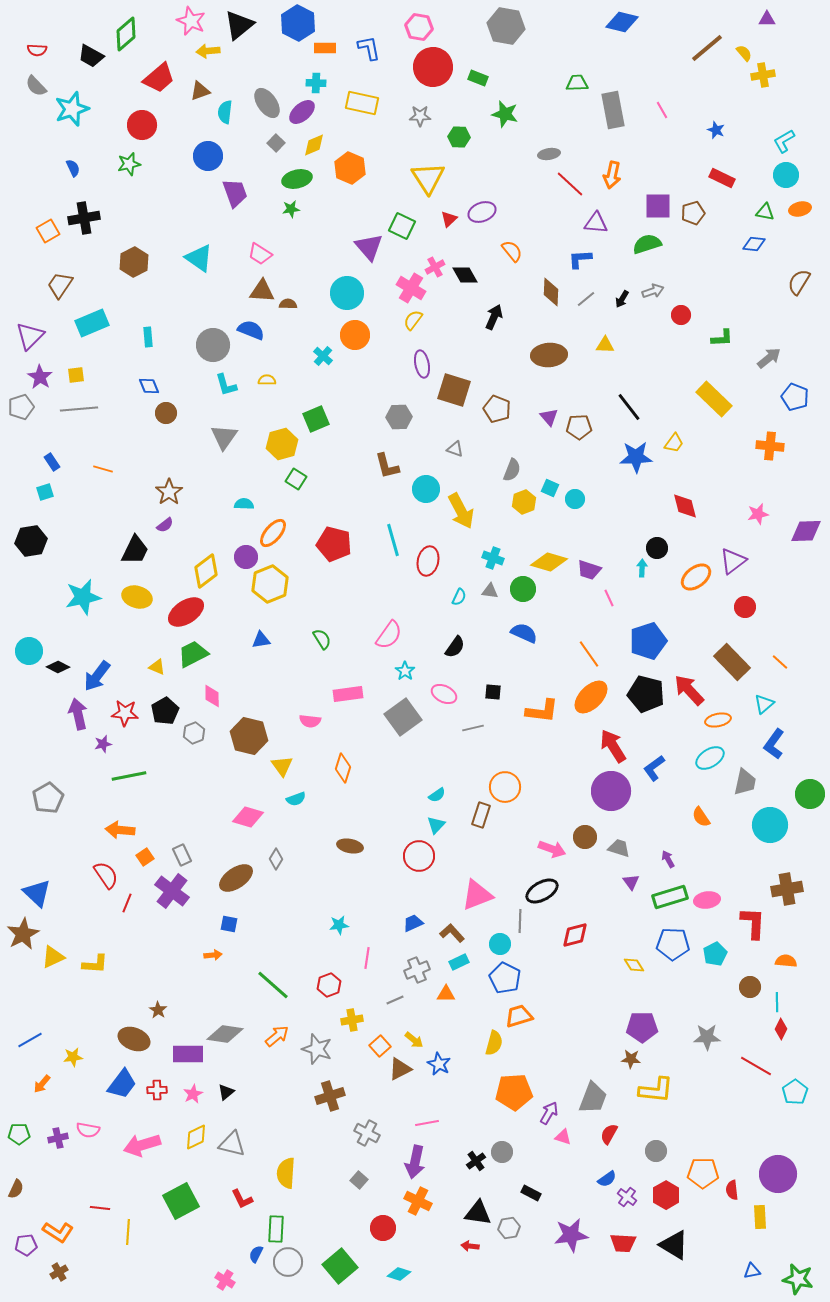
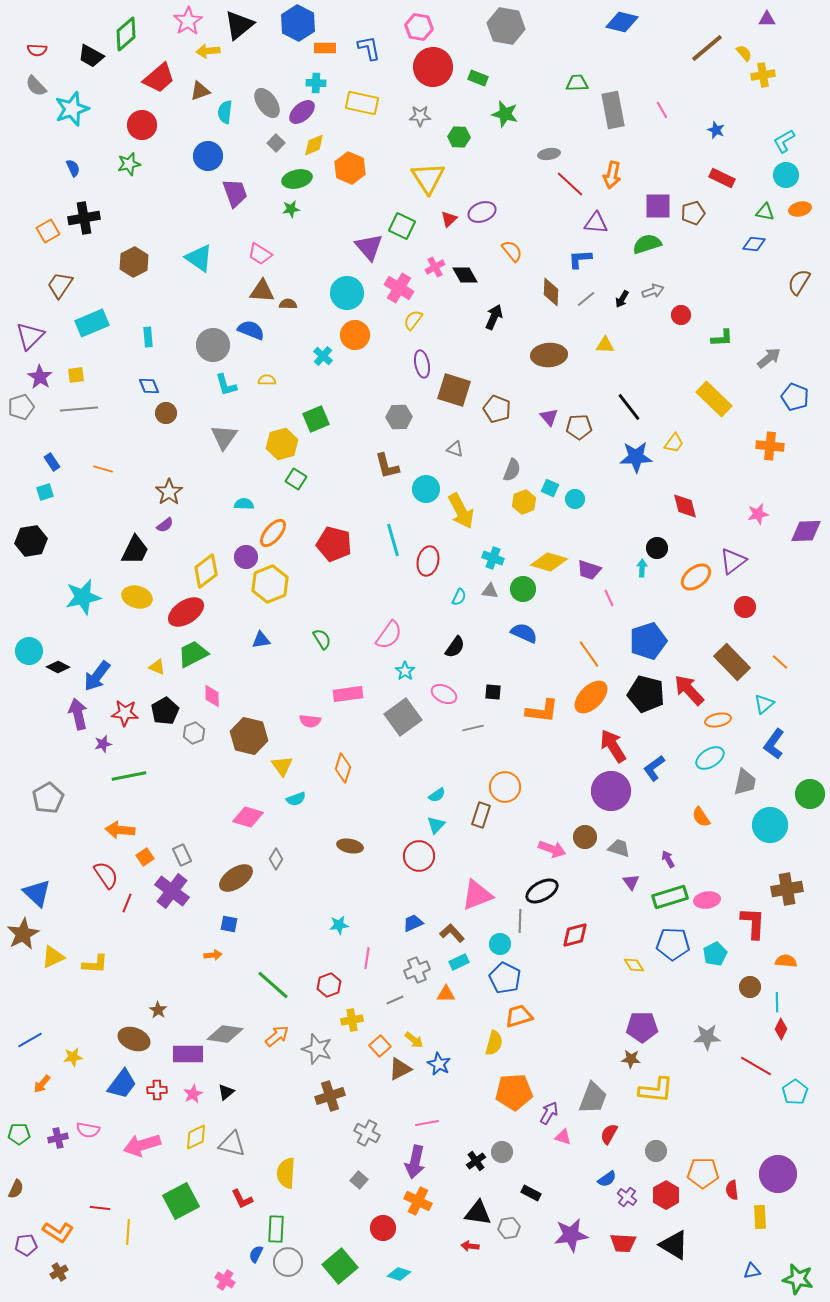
pink star at (191, 21): moved 3 px left; rotated 16 degrees clockwise
pink cross at (411, 288): moved 12 px left
